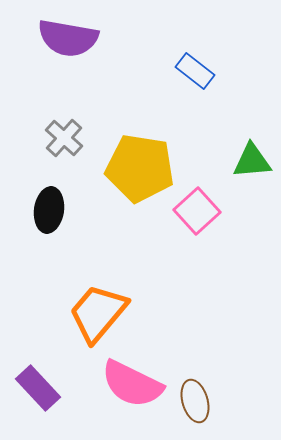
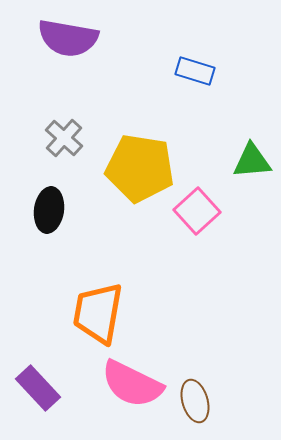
blue rectangle: rotated 21 degrees counterclockwise
orange trapezoid: rotated 30 degrees counterclockwise
